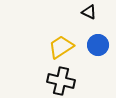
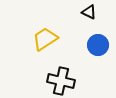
yellow trapezoid: moved 16 px left, 8 px up
